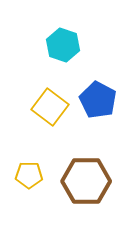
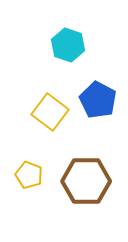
cyan hexagon: moved 5 px right
yellow square: moved 5 px down
yellow pentagon: rotated 20 degrees clockwise
